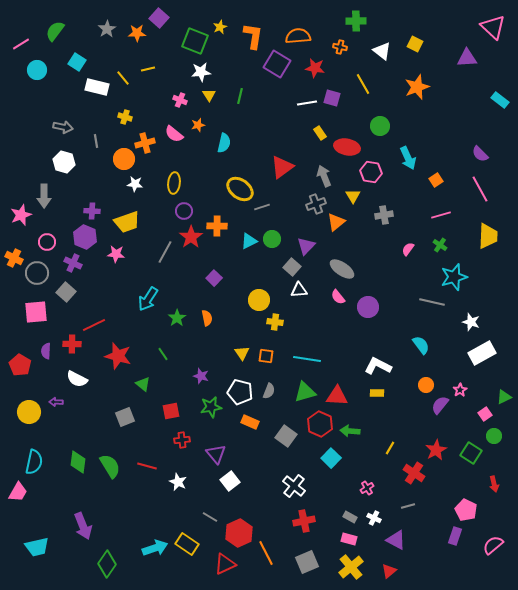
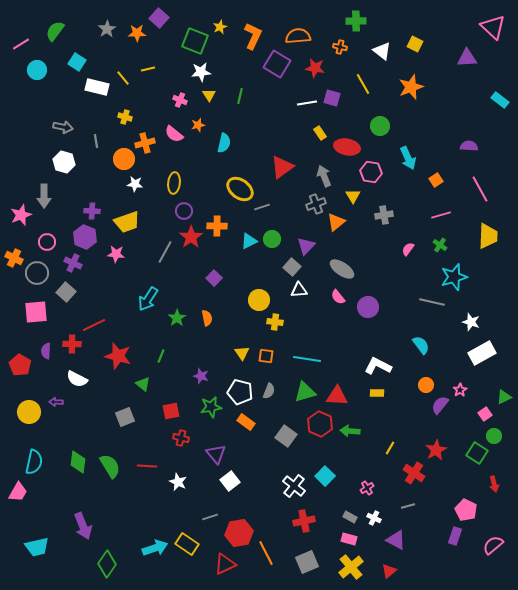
orange L-shape at (253, 36): rotated 16 degrees clockwise
orange star at (417, 87): moved 6 px left
purple semicircle at (480, 154): moved 11 px left, 8 px up; rotated 138 degrees clockwise
green line at (163, 354): moved 2 px left, 2 px down; rotated 56 degrees clockwise
orange rectangle at (250, 422): moved 4 px left; rotated 12 degrees clockwise
red cross at (182, 440): moved 1 px left, 2 px up; rotated 21 degrees clockwise
green square at (471, 453): moved 6 px right
cyan square at (331, 458): moved 6 px left, 18 px down
red line at (147, 466): rotated 12 degrees counterclockwise
gray line at (210, 517): rotated 49 degrees counterclockwise
red hexagon at (239, 533): rotated 16 degrees clockwise
